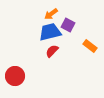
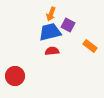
orange arrow: rotated 32 degrees counterclockwise
red semicircle: rotated 40 degrees clockwise
